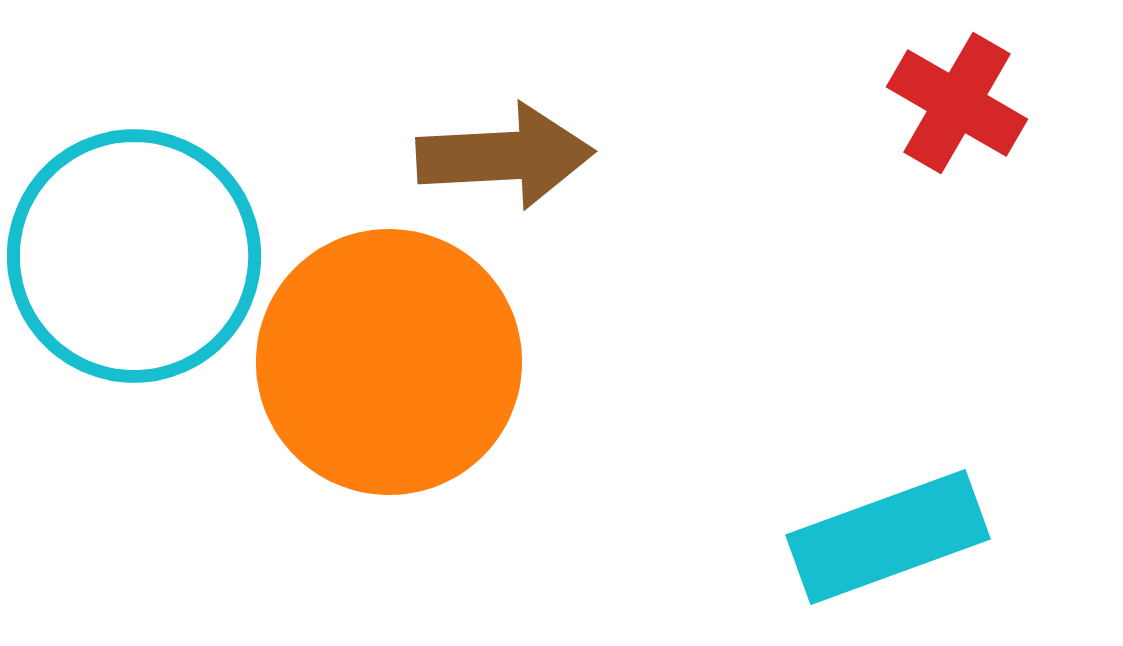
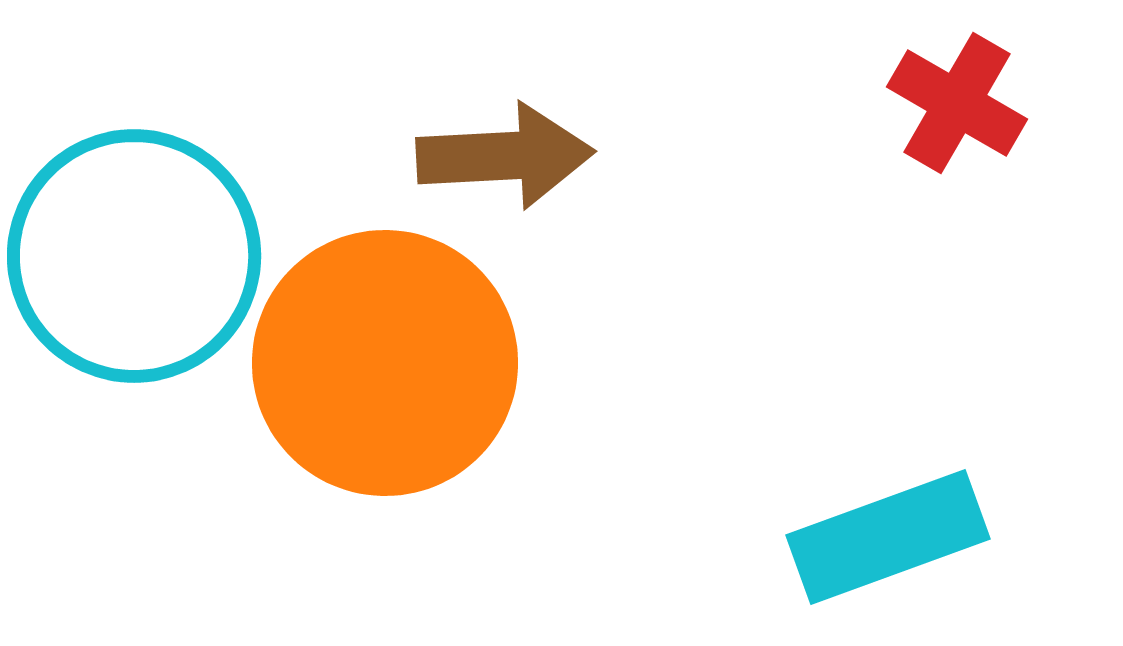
orange circle: moved 4 px left, 1 px down
